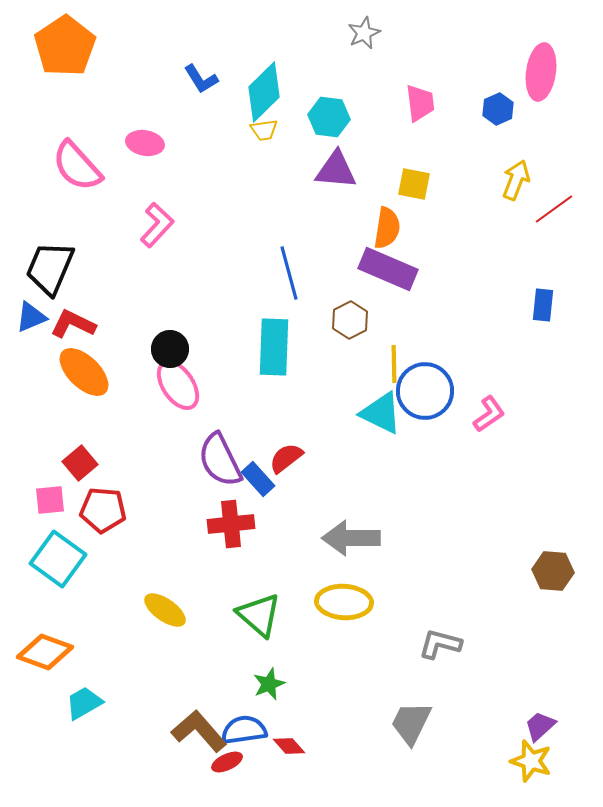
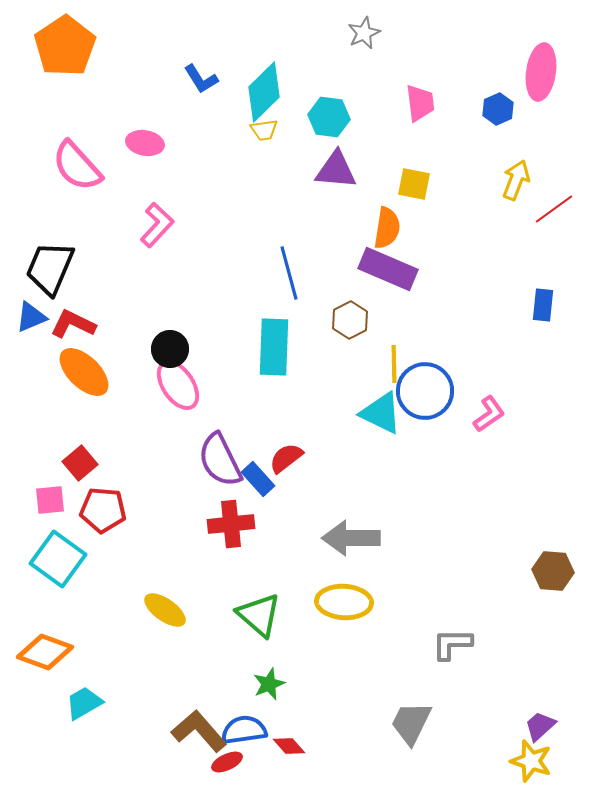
gray L-shape at (440, 644): moved 12 px right; rotated 15 degrees counterclockwise
